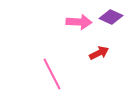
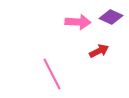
pink arrow: moved 1 px left
red arrow: moved 2 px up
